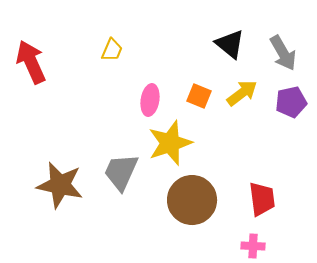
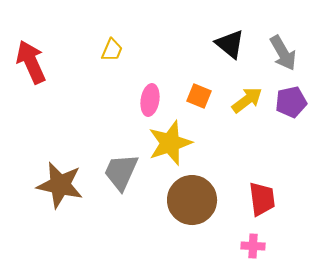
yellow arrow: moved 5 px right, 7 px down
